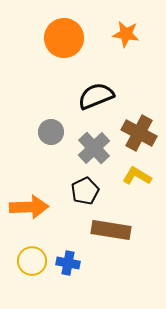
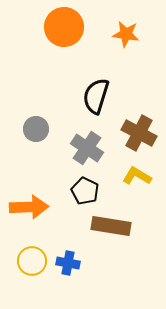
orange circle: moved 11 px up
black semicircle: rotated 51 degrees counterclockwise
gray circle: moved 15 px left, 3 px up
gray cross: moved 7 px left; rotated 12 degrees counterclockwise
black pentagon: rotated 20 degrees counterclockwise
brown rectangle: moved 4 px up
